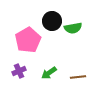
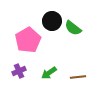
green semicircle: rotated 48 degrees clockwise
